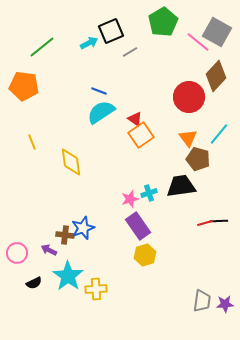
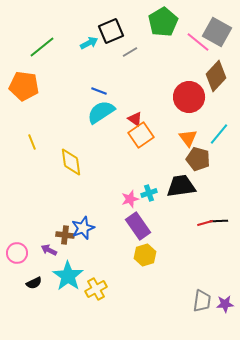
yellow cross: rotated 25 degrees counterclockwise
